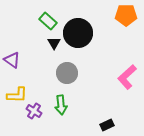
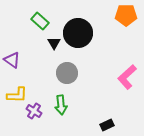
green rectangle: moved 8 px left
